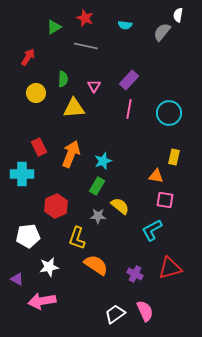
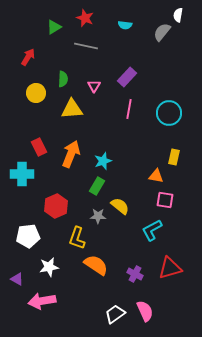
purple rectangle: moved 2 px left, 3 px up
yellow triangle: moved 2 px left, 1 px down
